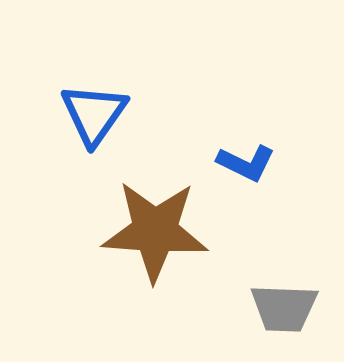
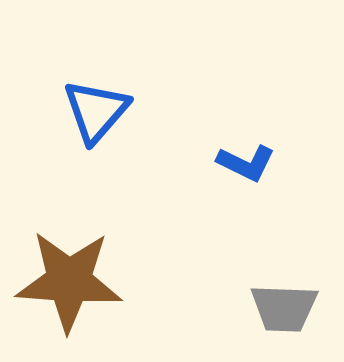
blue triangle: moved 2 px right, 3 px up; rotated 6 degrees clockwise
brown star: moved 86 px left, 50 px down
